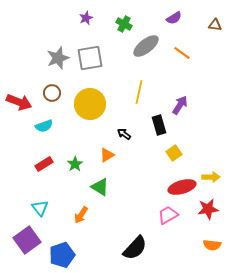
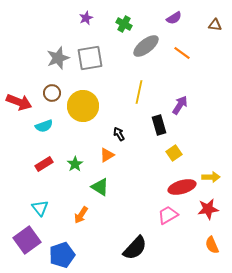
yellow circle: moved 7 px left, 2 px down
black arrow: moved 5 px left; rotated 24 degrees clockwise
orange semicircle: rotated 60 degrees clockwise
